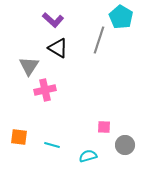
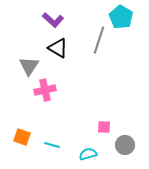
orange square: moved 3 px right; rotated 12 degrees clockwise
cyan semicircle: moved 2 px up
